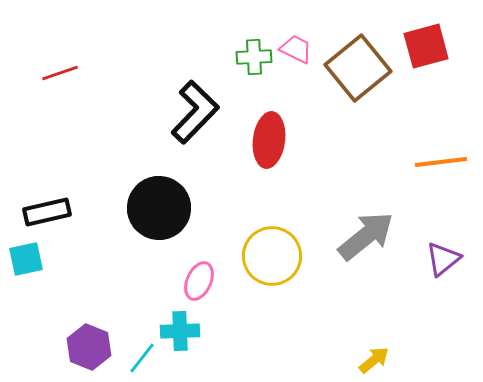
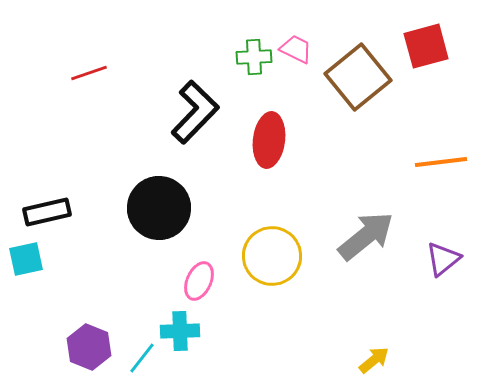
brown square: moved 9 px down
red line: moved 29 px right
